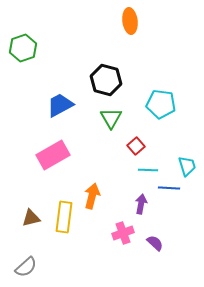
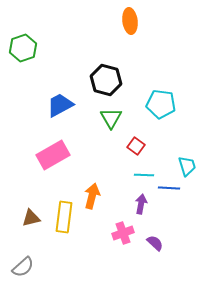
red square: rotated 12 degrees counterclockwise
cyan line: moved 4 px left, 5 px down
gray semicircle: moved 3 px left
